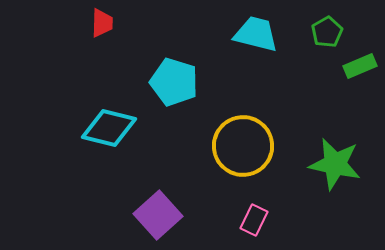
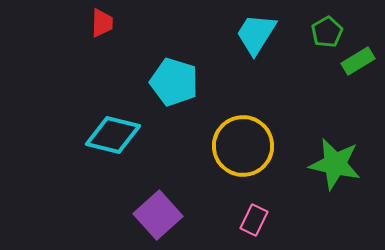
cyan trapezoid: rotated 72 degrees counterclockwise
green rectangle: moved 2 px left, 5 px up; rotated 8 degrees counterclockwise
cyan diamond: moved 4 px right, 7 px down
